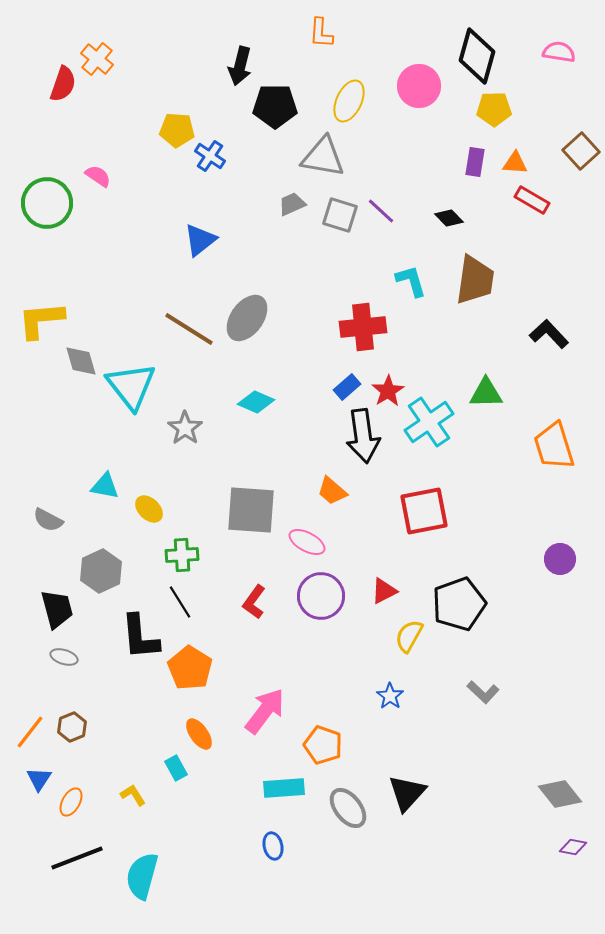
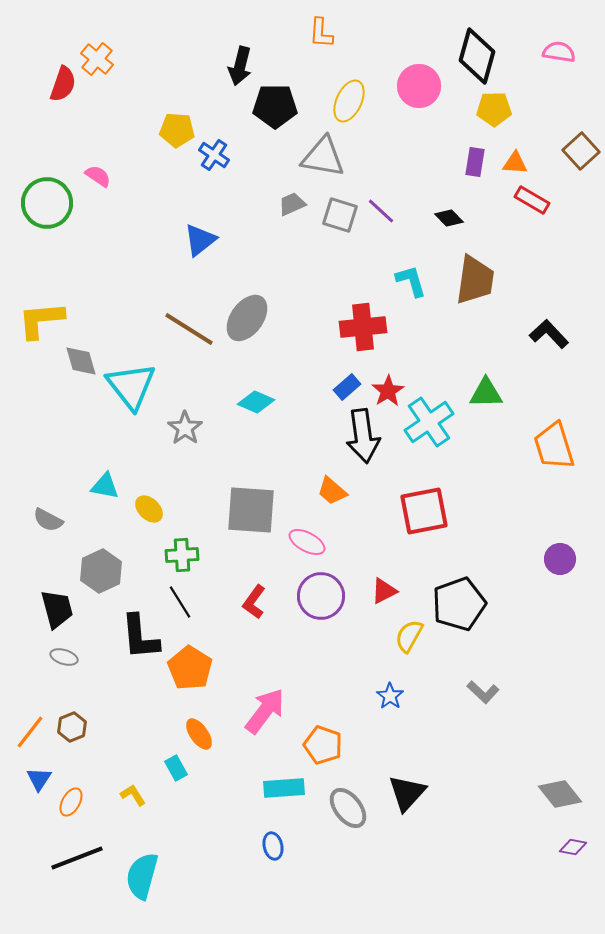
blue cross at (210, 156): moved 4 px right, 1 px up
